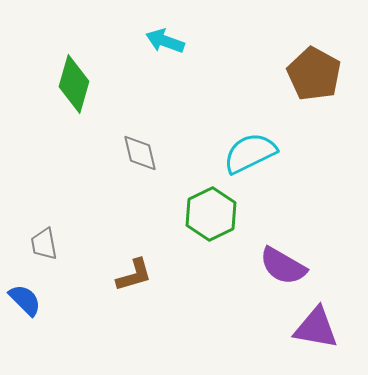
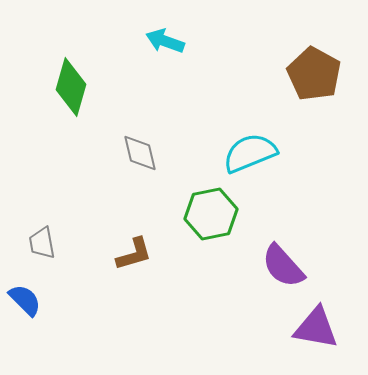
green diamond: moved 3 px left, 3 px down
cyan semicircle: rotated 4 degrees clockwise
green hexagon: rotated 15 degrees clockwise
gray trapezoid: moved 2 px left, 1 px up
purple semicircle: rotated 18 degrees clockwise
brown L-shape: moved 21 px up
